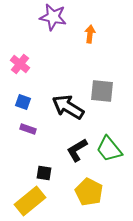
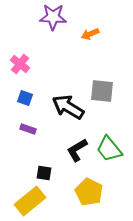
purple star: rotated 8 degrees counterclockwise
orange arrow: rotated 120 degrees counterclockwise
blue square: moved 2 px right, 4 px up
